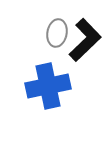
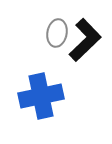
blue cross: moved 7 px left, 10 px down
